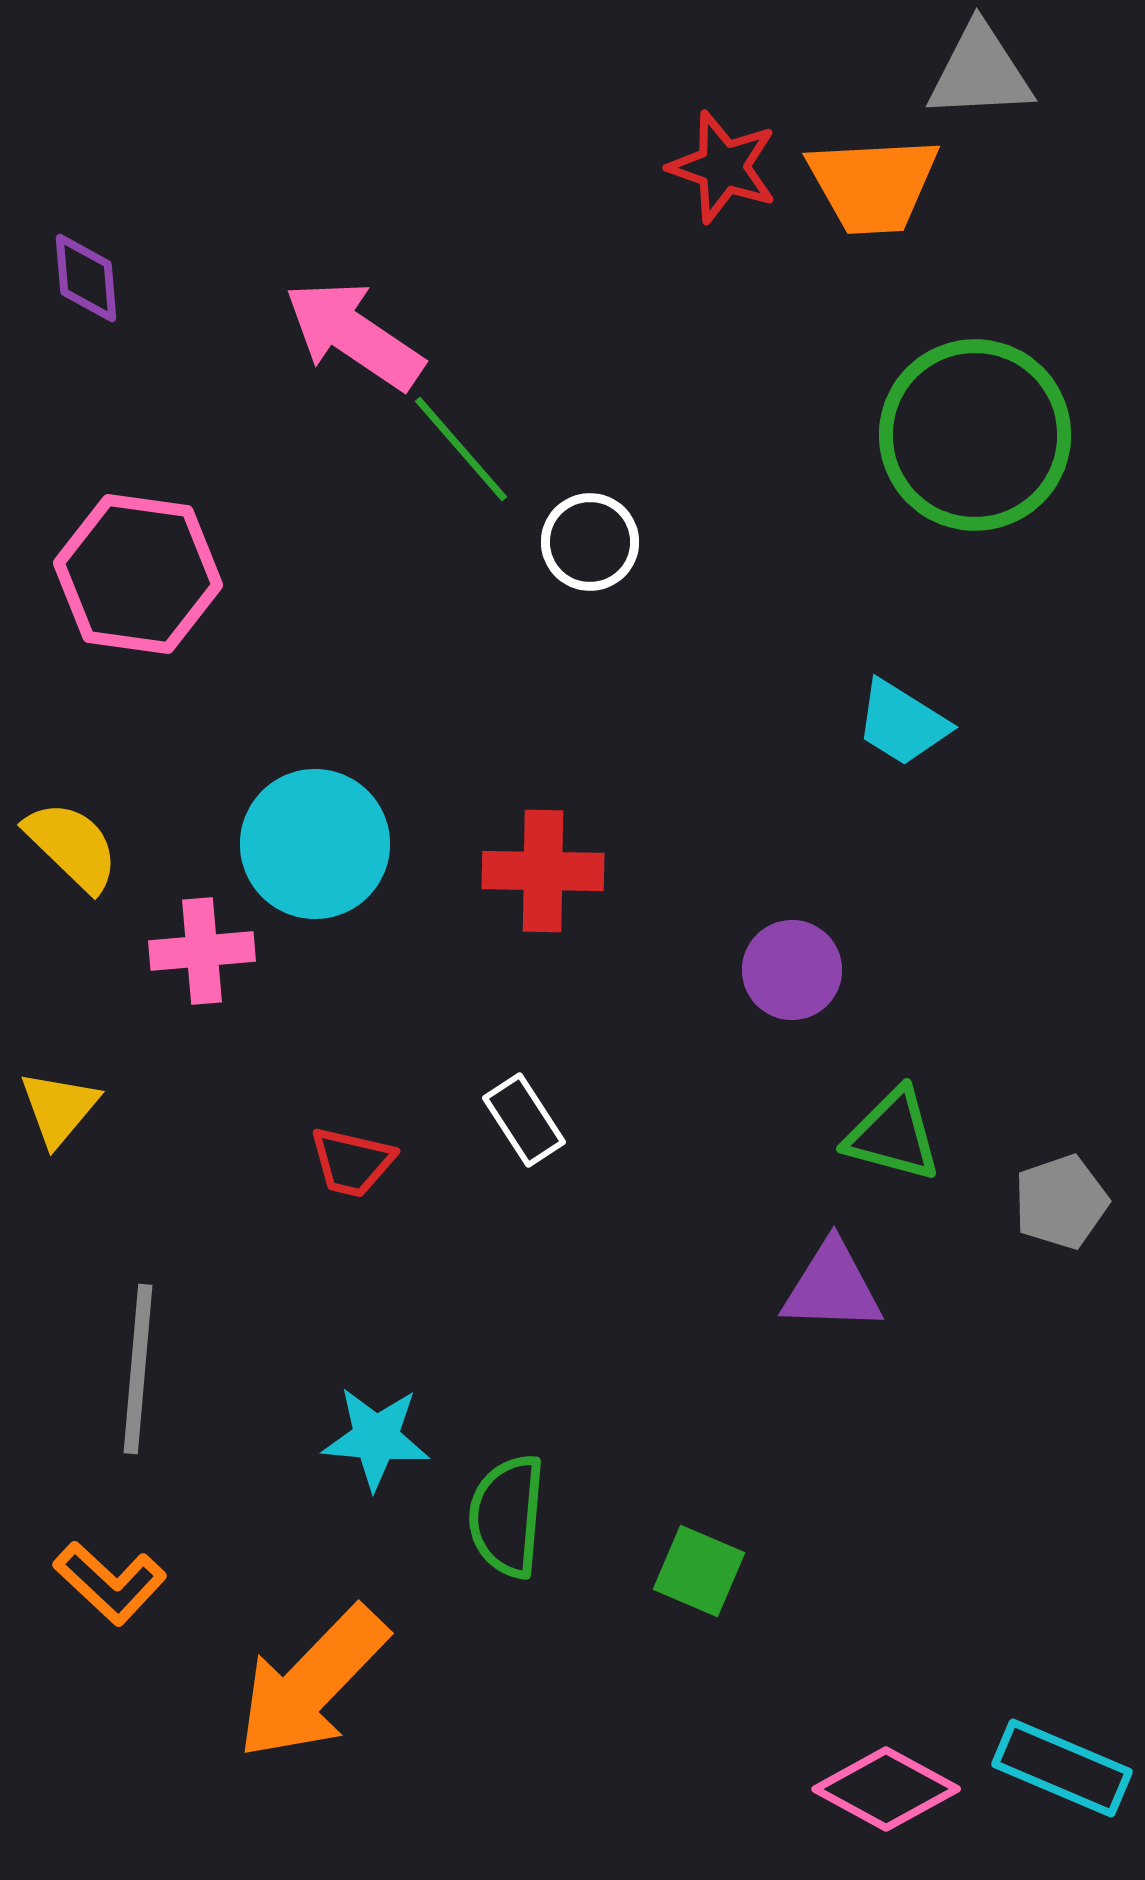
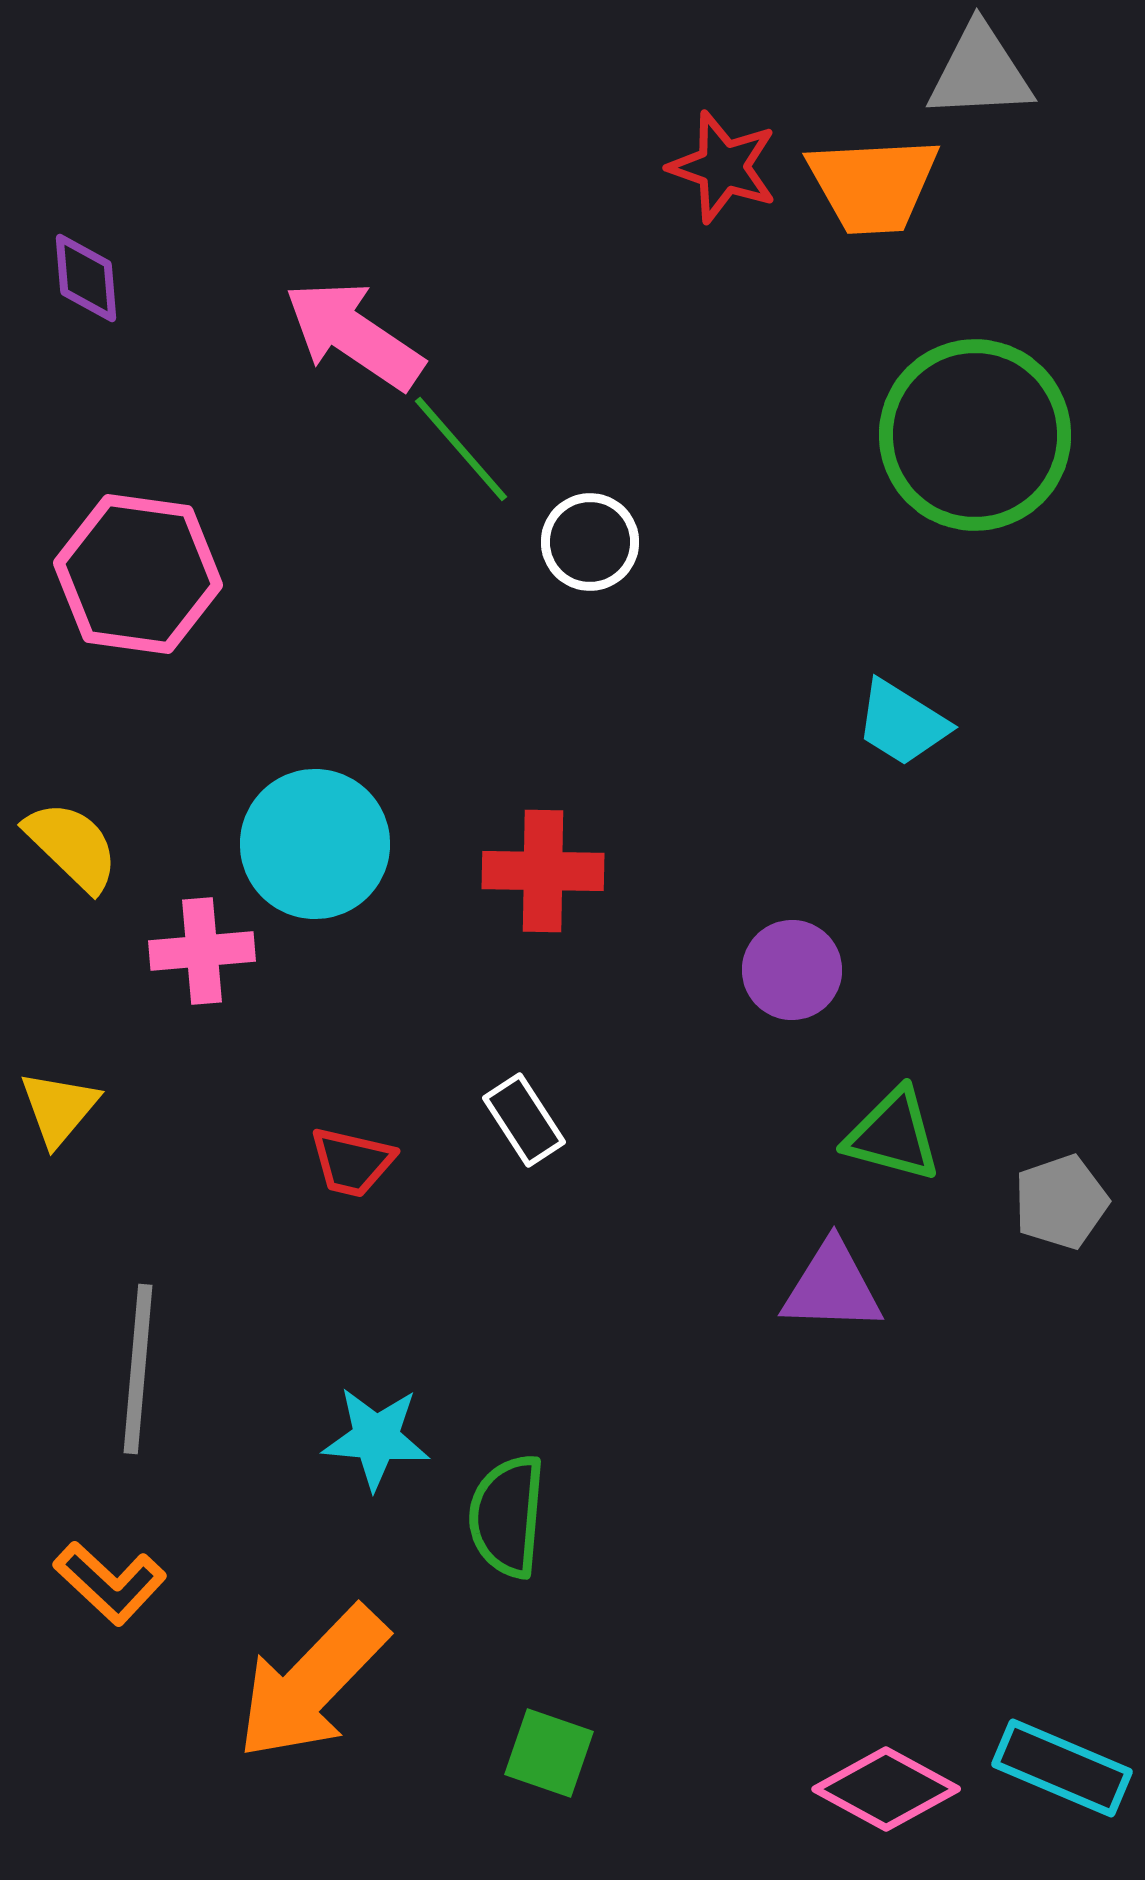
green square: moved 150 px left, 182 px down; rotated 4 degrees counterclockwise
